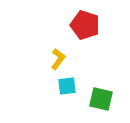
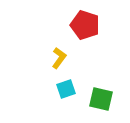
yellow L-shape: moved 1 px right, 1 px up
cyan square: moved 1 px left, 3 px down; rotated 12 degrees counterclockwise
